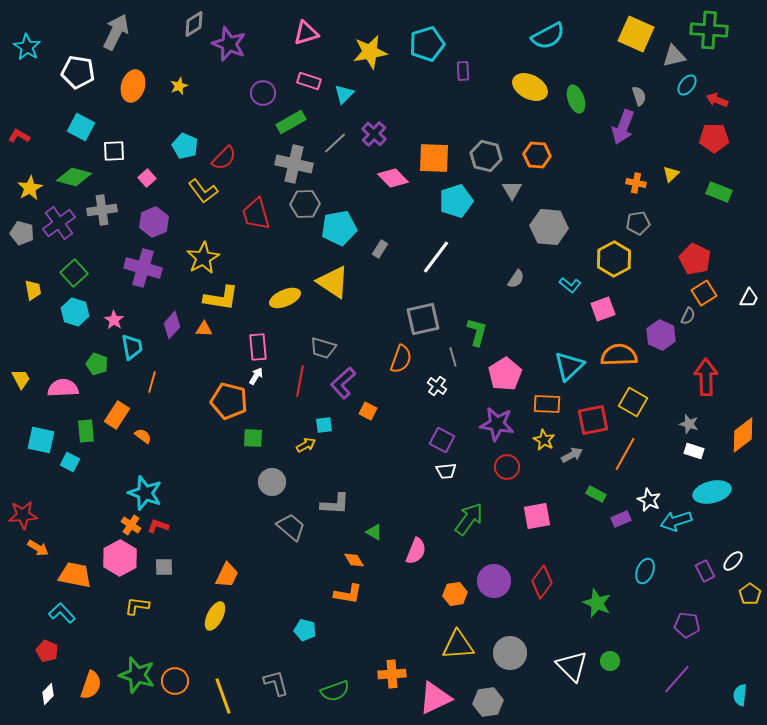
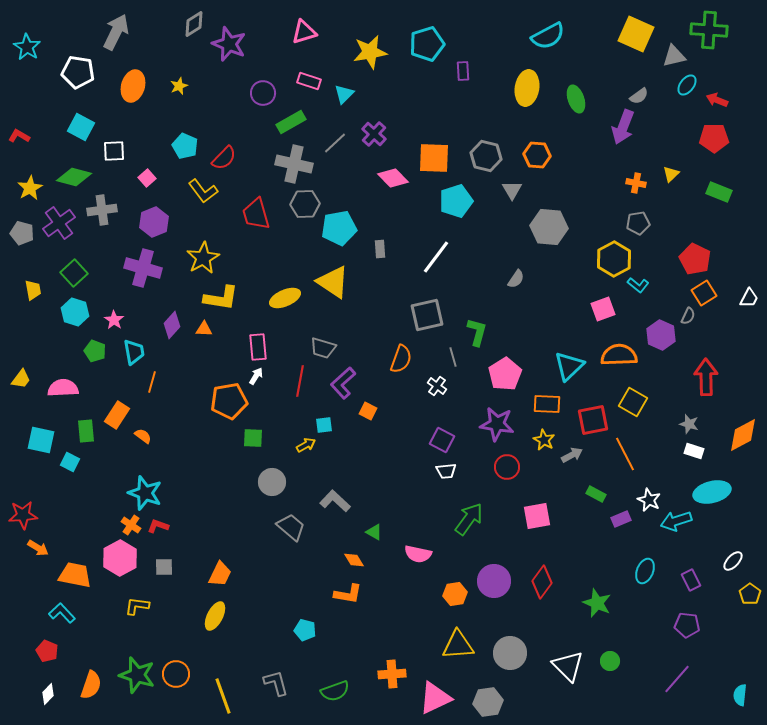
pink triangle at (306, 33): moved 2 px left, 1 px up
yellow ellipse at (530, 87): moved 3 px left, 1 px down; rotated 72 degrees clockwise
gray semicircle at (639, 96): rotated 72 degrees clockwise
gray rectangle at (380, 249): rotated 36 degrees counterclockwise
cyan L-shape at (570, 285): moved 68 px right
gray square at (423, 319): moved 4 px right, 4 px up
cyan trapezoid at (132, 347): moved 2 px right, 5 px down
green pentagon at (97, 364): moved 2 px left, 13 px up
yellow trapezoid at (21, 379): rotated 65 degrees clockwise
orange pentagon at (229, 401): rotated 24 degrees counterclockwise
orange diamond at (743, 435): rotated 9 degrees clockwise
orange line at (625, 454): rotated 56 degrees counterclockwise
gray L-shape at (335, 504): moved 3 px up; rotated 140 degrees counterclockwise
pink semicircle at (416, 551): moved 2 px right, 3 px down; rotated 80 degrees clockwise
purple rectangle at (705, 571): moved 14 px left, 9 px down
orange trapezoid at (227, 575): moved 7 px left, 1 px up
white triangle at (572, 666): moved 4 px left
orange circle at (175, 681): moved 1 px right, 7 px up
